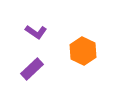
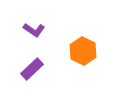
purple L-shape: moved 2 px left, 2 px up
